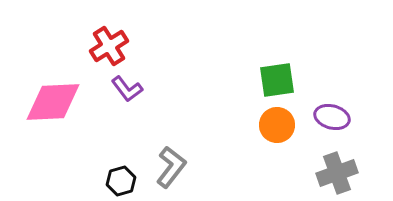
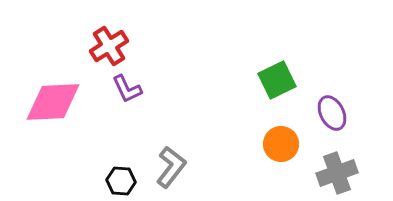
green square: rotated 18 degrees counterclockwise
purple L-shape: rotated 12 degrees clockwise
purple ellipse: moved 4 px up; rotated 48 degrees clockwise
orange circle: moved 4 px right, 19 px down
black hexagon: rotated 20 degrees clockwise
